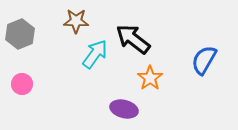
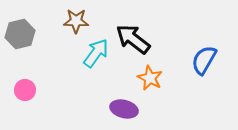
gray hexagon: rotated 8 degrees clockwise
cyan arrow: moved 1 px right, 1 px up
orange star: rotated 10 degrees counterclockwise
pink circle: moved 3 px right, 6 px down
